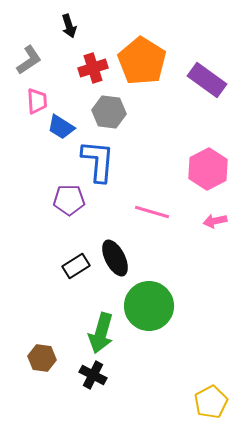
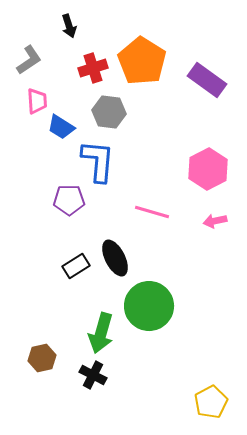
brown hexagon: rotated 20 degrees counterclockwise
